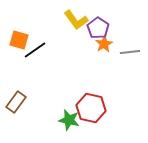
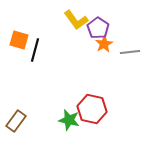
black line: rotated 40 degrees counterclockwise
brown rectangle: moved 19 px down
red hexagon: moved 1 px right, 1 px down
